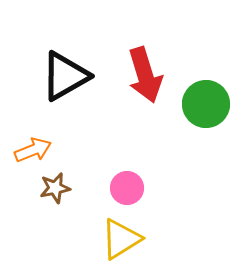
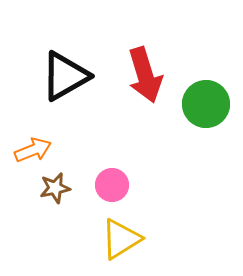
pink circle: moved 15 px left, 3 px up
